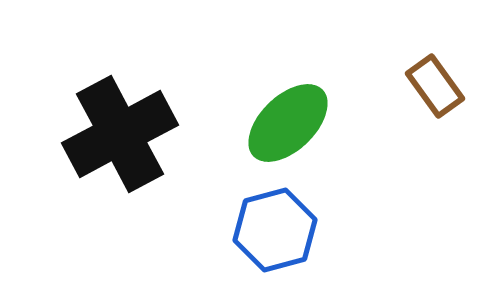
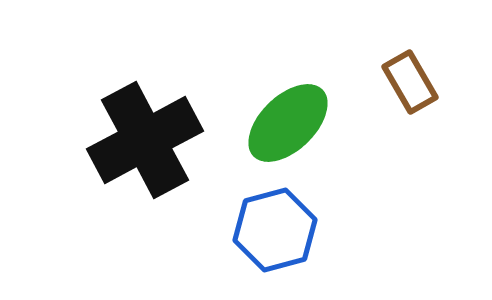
brown rectangle: moved 25 px left, 4 px up; rotated 6 degrees clockwise
black cross: moved 25 px right, 6 px down
